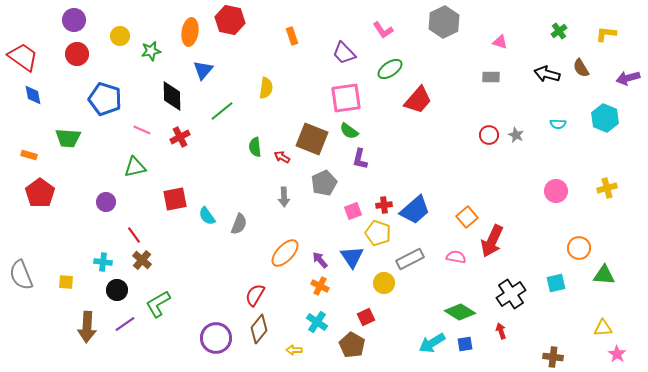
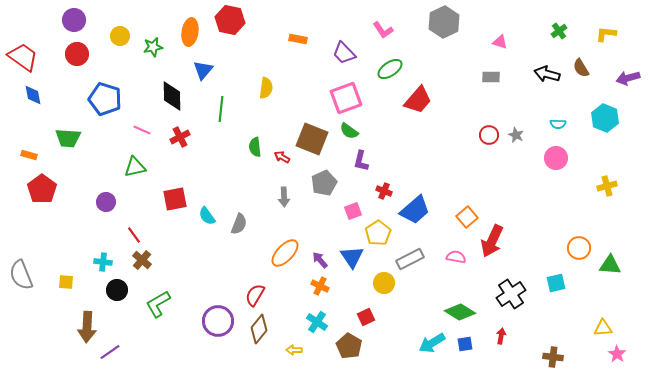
orange rectangle at (292, 36): moved 6 px right, 3 px down; rotated 60 degrees counterclockwise
green star at (151, 51): moved 2 px right, 4 px up
pink square at (346, 98): rotated 12 degrees counterclockwise
green line at (222, 111): moved 1 px left, 2 px up; rotated 45 degrees counterclockwise
purple L-shape at (360, 159): moved 1 px right, 2 px down
yellow cross at (607, 188): moved 2 px up
pink circle at (556, 191): moved 33 px up
red pentagon at (40, 193): moved 2 px right, 4 px up
red cross at (384, 205): moved 14 px up; rotated 28 degrees clockwise
yellow pentagon at (378, 233): rotated 20 degrees clockwise
green triangle at (604, 275): moved 6 px right, 10 px up
purple line at (125, 324): moved 15 px left, 28 px down
red arrow at (501, 331): moved 5 px down; rotated 28 degrees clockwise
purple circle at (216, 338): moved 2 px right, 17 px up
brown pentagon at (352, 345): moved 3 px left, 1 px down
